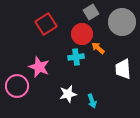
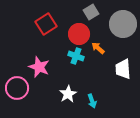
gray circle: moved 1 px right, 2 px down
red circle: moved 3 px left
cyan cross: moved 1 px up; rotated 28 degrees clockwise
pink circle: moved 2 px down
white star: rotated 18 degrees counterclockwise
